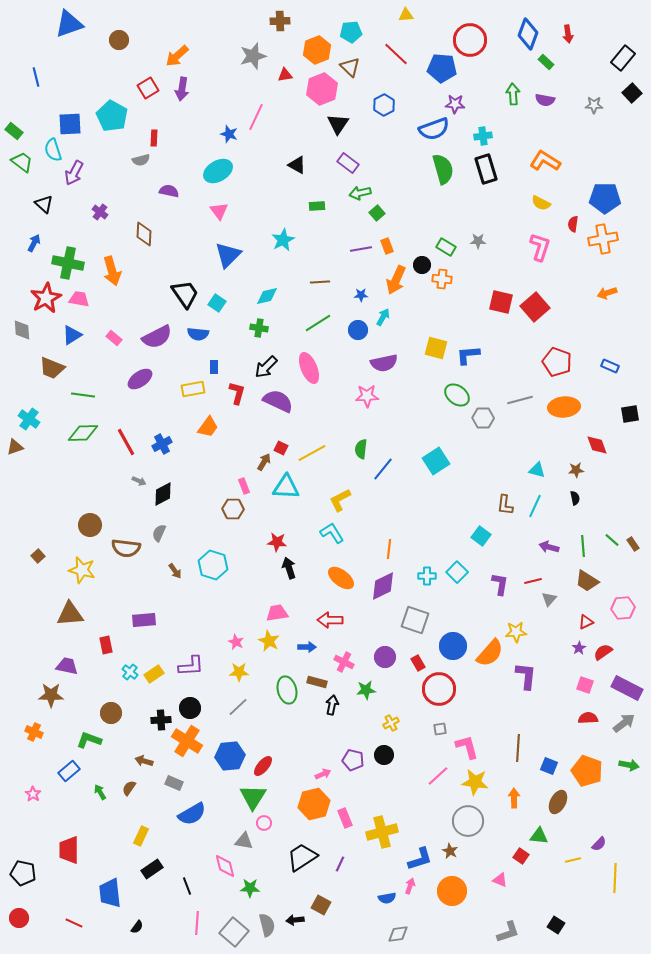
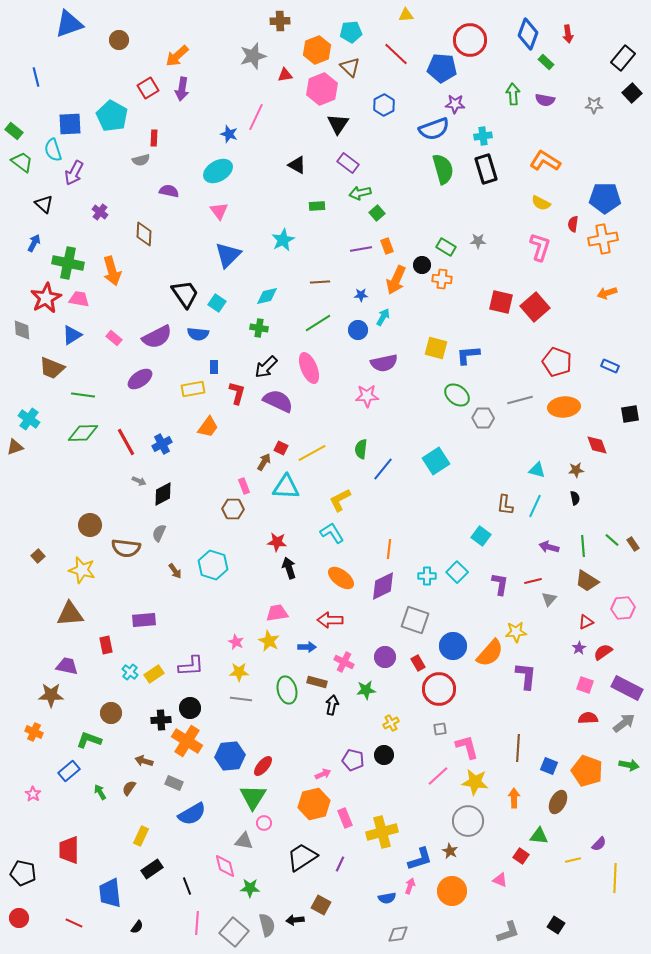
gray line at (238, 707): moved 3 px right, 8 px up; rotated 50 degrees clockwise
